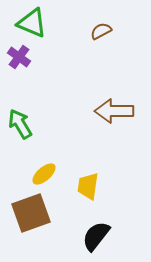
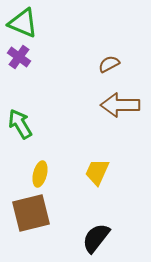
green triangle: moved 9 px left
brown semicircle: moved 8 px right, 33 px down
brown arrow: moved 6 px right, 6 px up
yellow ellipse: moved 4 px left; rotated 35 degrees counterclockwise
yellow trapezoid: moved 9 px right, 14 px up; rotated 16 degrees clockwise
brown square: rotated 6 degrees clockwise
black semicircle: moved 2 px down
